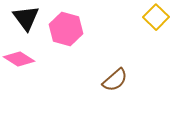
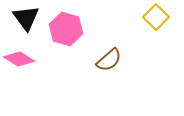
brown semicircle: moved 6 px left, 20 px up
